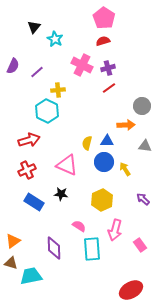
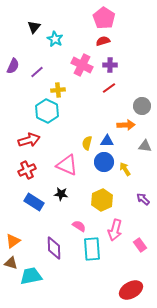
purple cross: moved 2 px right, 3 px up; rotated 16 degrees clockwise
